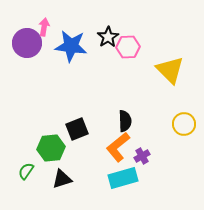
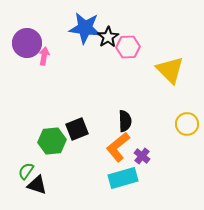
pink arrow: moved 29 px down
blue star: moved 14 px right, 18 px up
yellow circle: moved 3 px right
green hexagon: moved 1 px right, 7 px up
purple cross: rotated 21 degrees counterclockwise
black triangle: moved 25 px left, 6 px down; rotated 35 degrees clockwise
